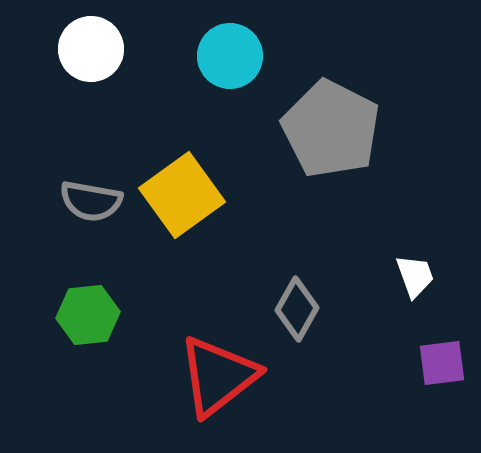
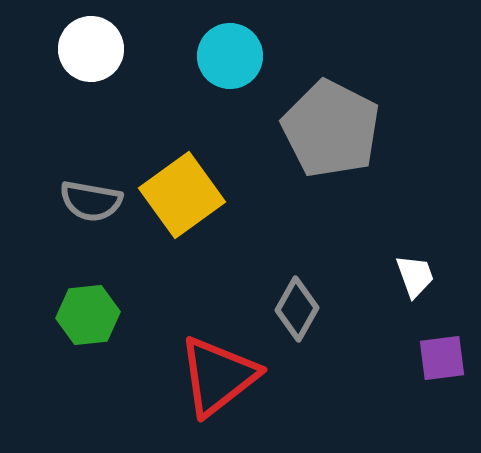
purple square: moved 5 px up
